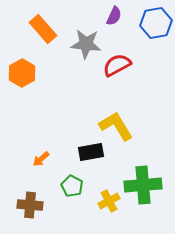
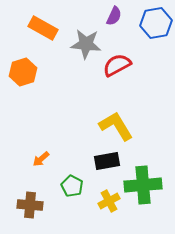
orange rectangle: moved 1 px up; rotated 20 degrees counterclockwise
orange hexagon: moved 1 px right, 1 px up; rotated 12 degrees clockwise
black rectangle: moved 16 px right, 9 px down
